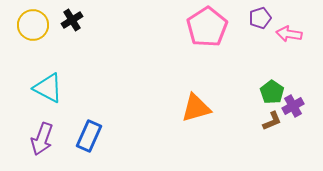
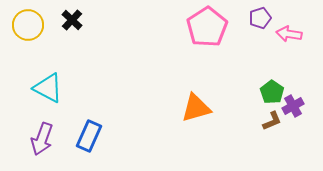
black cross: rotated 15 degrees counterclockwise
yellow circle: moved 5 px left
